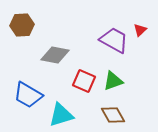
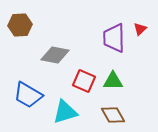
brown hexagon: moved 2 px left
red triangle: moved 1 px up
purple trapezoid: moved 2 px up; rotated 120 degrees counterclockwise
green triangle: rotated 20 degrees clockwise
cyan triangle: moved 4 px right, 3 px up
